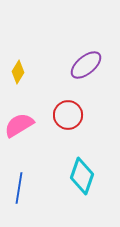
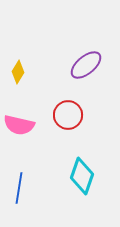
pink semicircle: rotated 136 degrees counterclockwise
